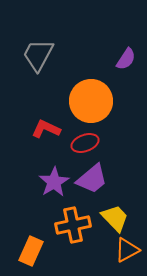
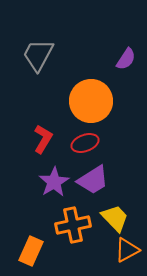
red L-shape: moved 3 px left, 10 px down; rotated 96 degrees clockwise
purple trapezoid: moved 1 px right, 1 px down; rotated 8 degrees clockwise
